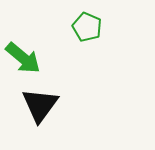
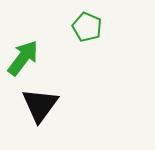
green arrow: rotated 93 degrees counterclockwise
